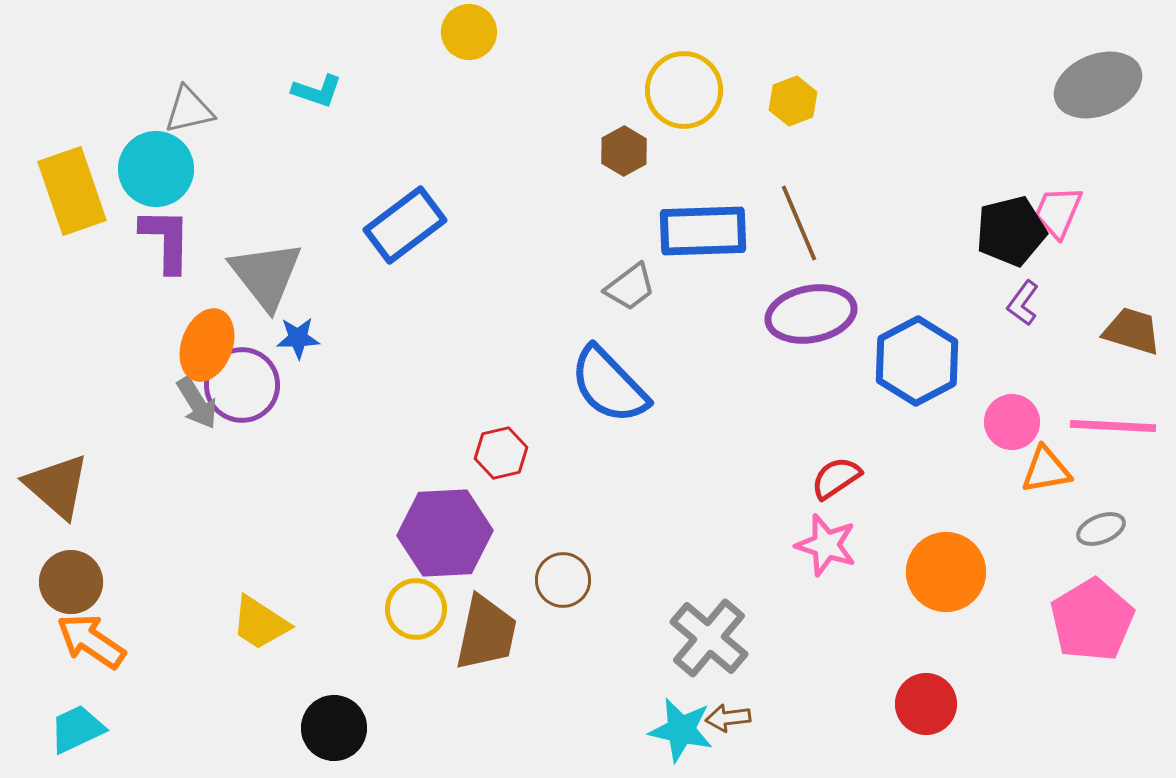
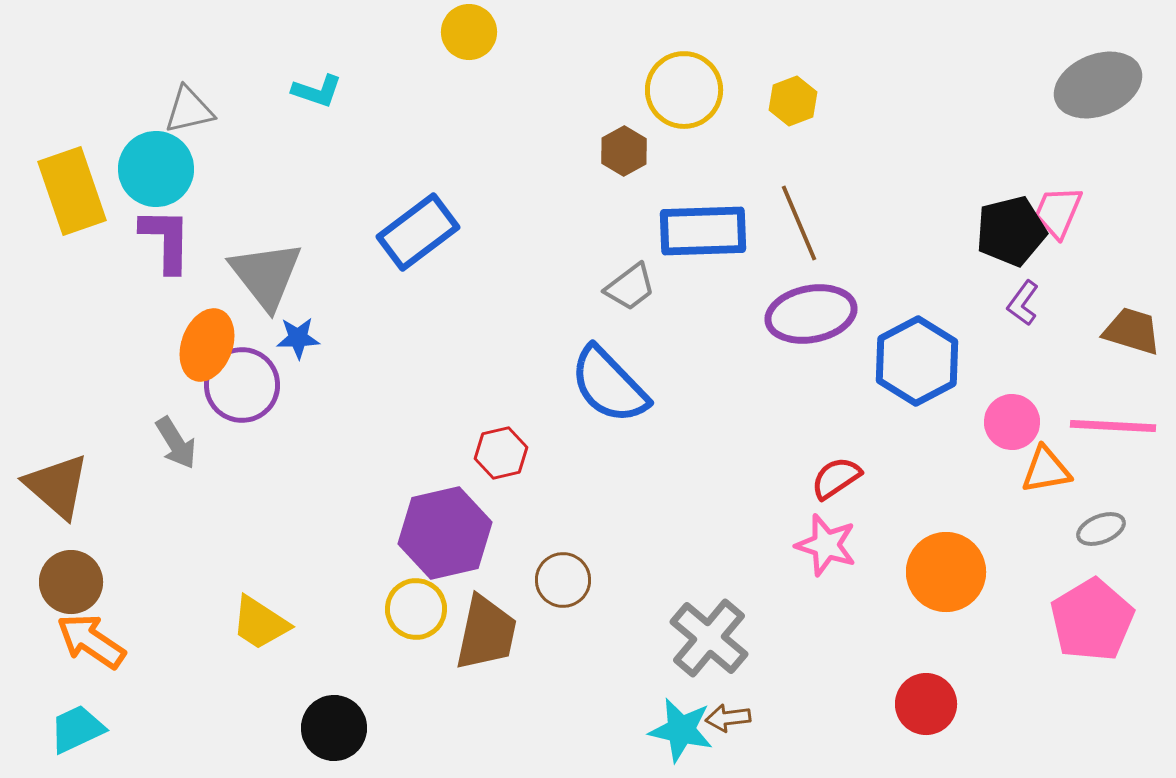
blue rectangle at (405, 225): moved 13 px right, 7 px down
gray arrow at (197, 403): moved 21 px left, 40 px down
purple hexagon at (445, 533): rotated 10 degrees counterclockwise
